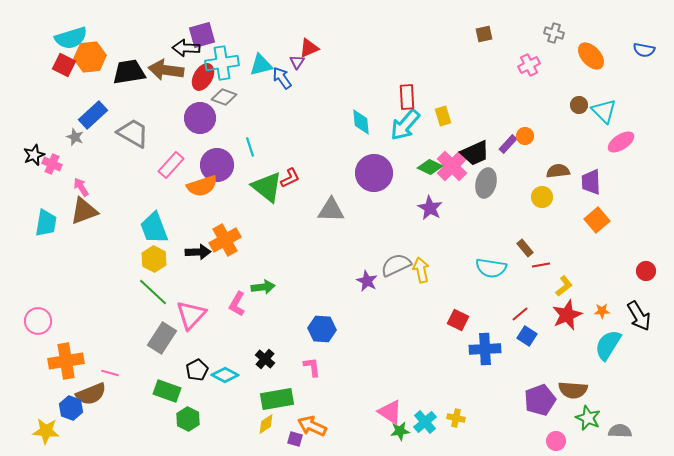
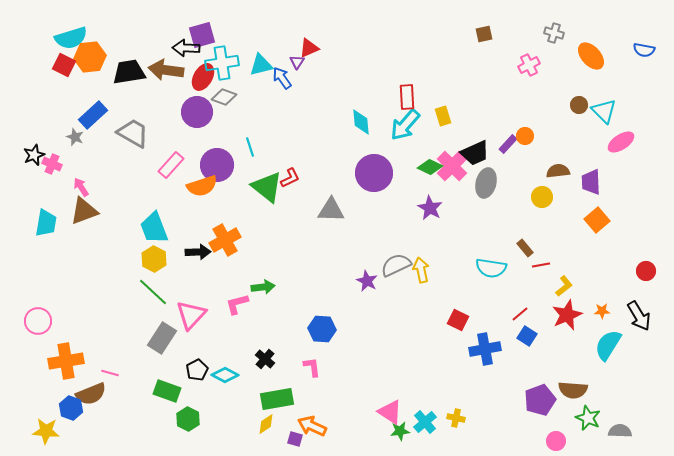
purple circle at (200, 118): moved 3 px left, 6 px up
pink L-shape at (237, 304): rotated 45 degrees clockwise
blue cross at (485, 349): rotated 8 degrees counterclockwise
